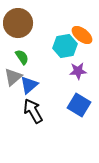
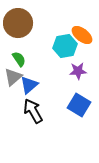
green semicircle: moved 3 px left, 2 px down
